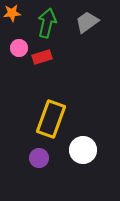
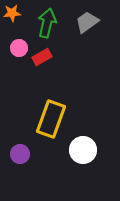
red rectangle: rotated 12 degrees counterclockwise
purple circle: moved 19 px left, 4 px up
